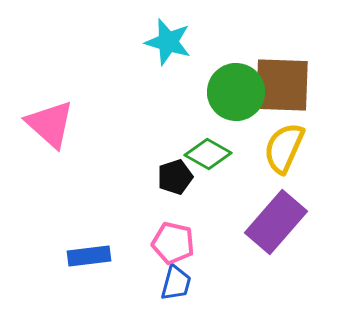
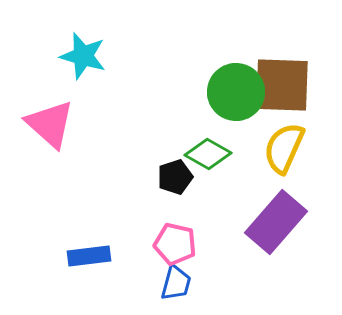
cyan star: moved 85 px left, 14 px down
pink pentagon: moved 2 px right, 1 px down
